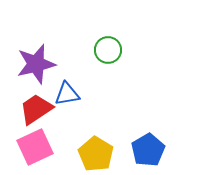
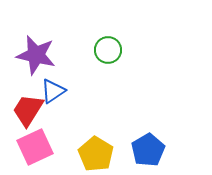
purple star: moved 9 px up; rotated 27 degrees clockwise
blue triangle: moved 14 px left, 3 px up; rotated 24 degrees counterclockwise
red trapezoid: moved 8 px left, 1 px down; rotated 24 degrees counterclockwise
